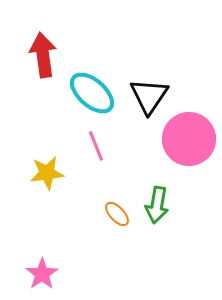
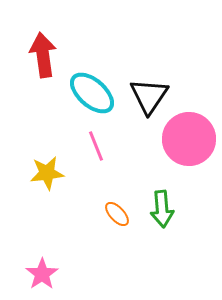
green arrow: moved 5 px right, 4 px down; rotated 15 degrees counterclockwise
